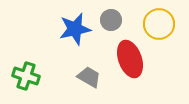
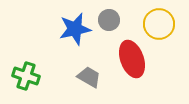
gray circle: moved 2 px left
red ellipse: moved 2 px right
